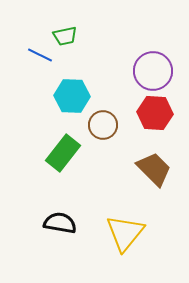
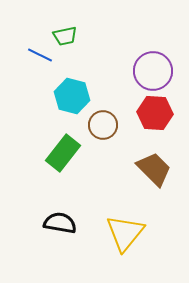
cyan hexagon: rotated 12 degrees clockwise
